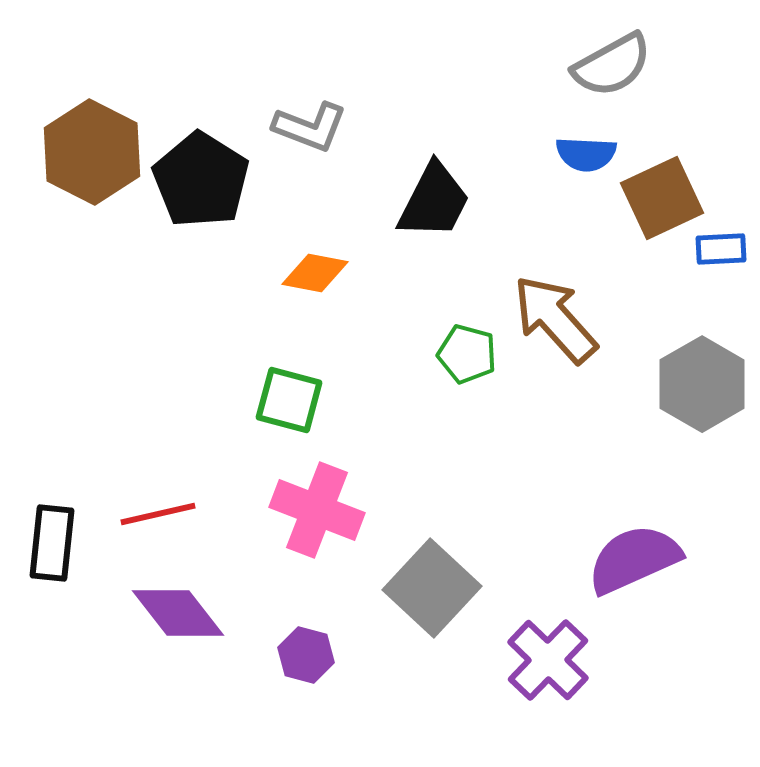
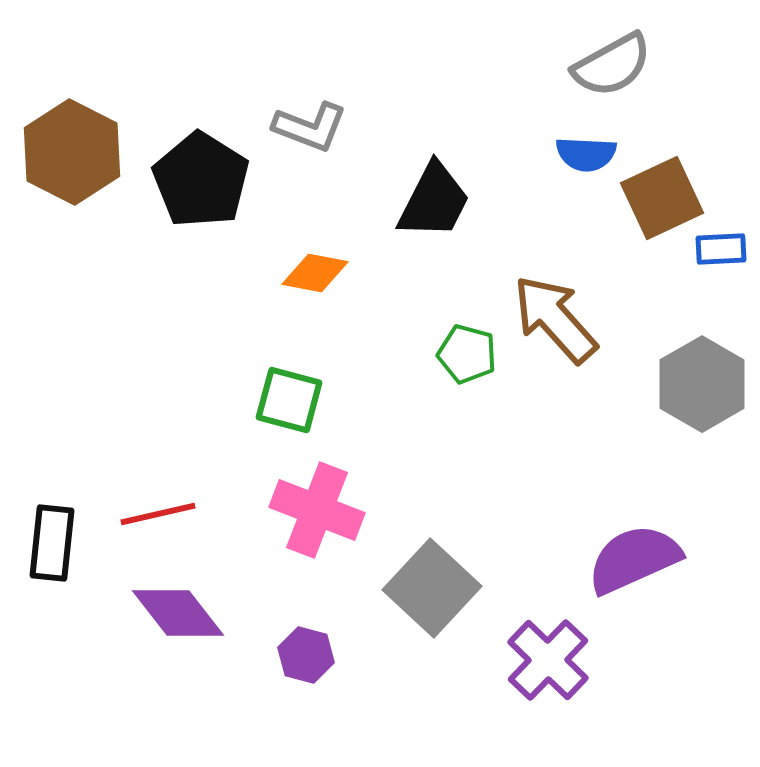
brown hexagon: moved 20 px left
